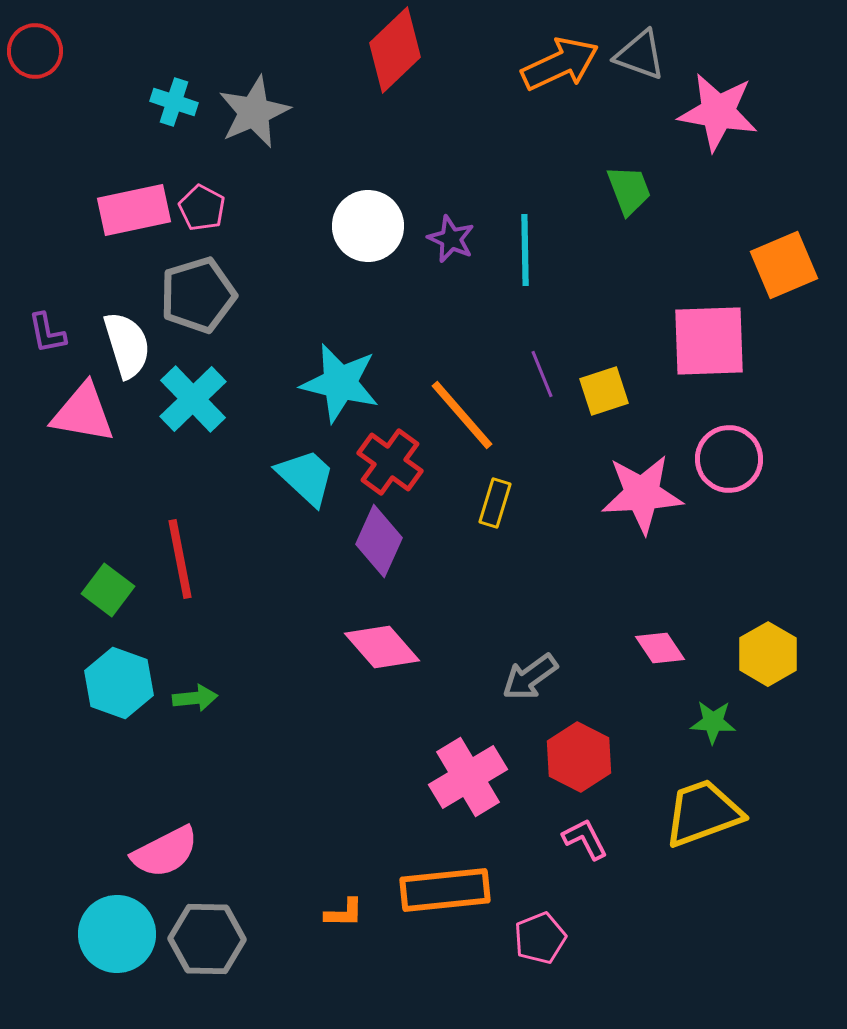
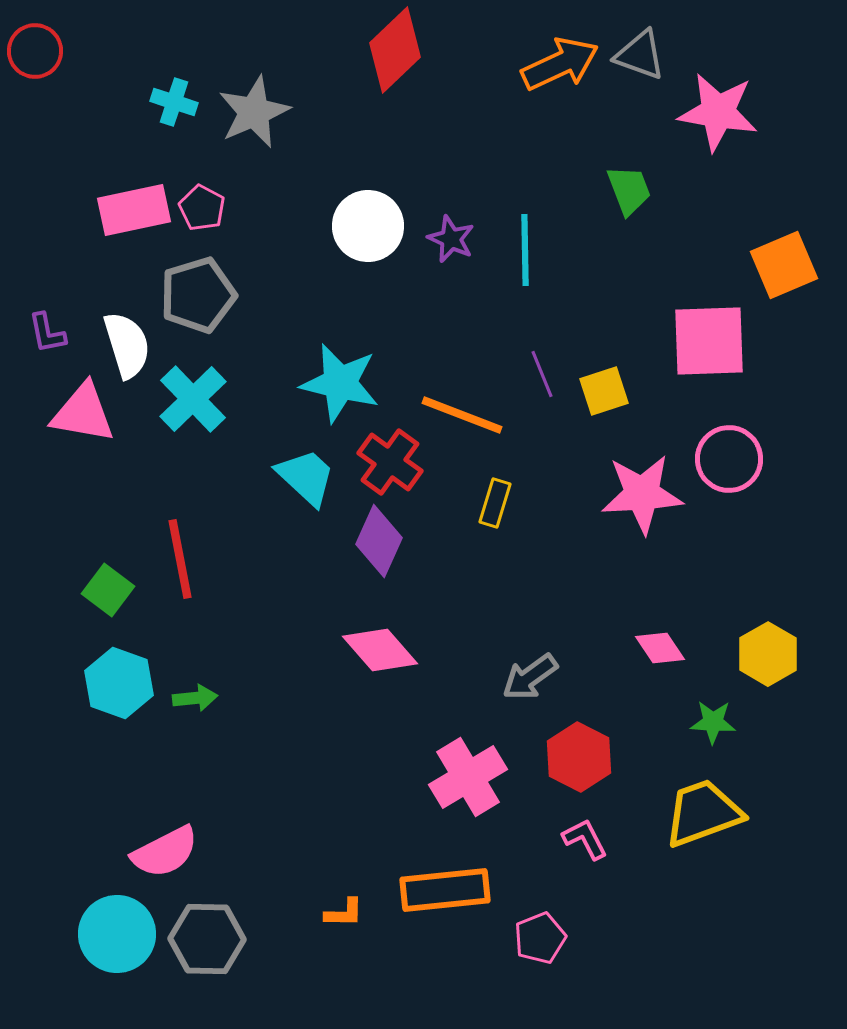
orange line at (462, 415): rotated 28 degrees counterclockwise
pink diamond at (382, 647): moved 2 px left, 3 px down
